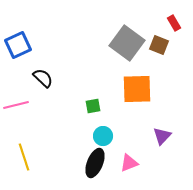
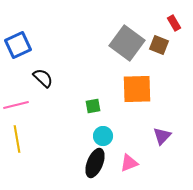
yellow line: moved 7 px left, 18 px up; rotated 8 degrees clockwise
